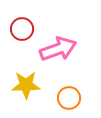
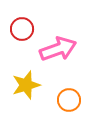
yellow star: rotated 16 degrees counterclockwise
orange circle: moved 2 px down
